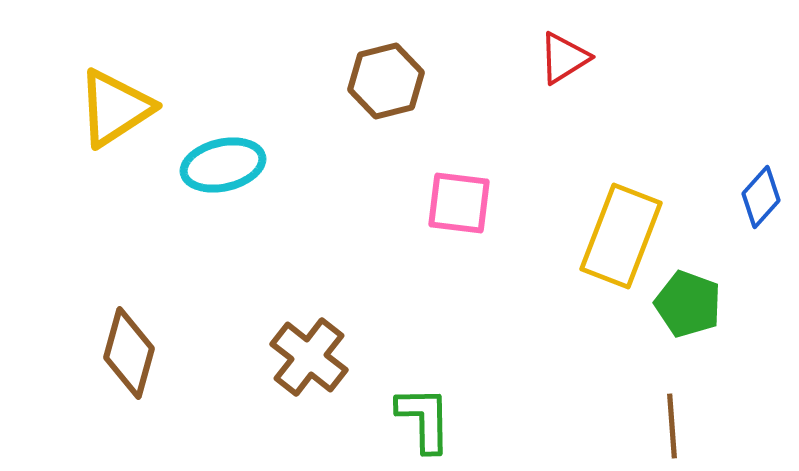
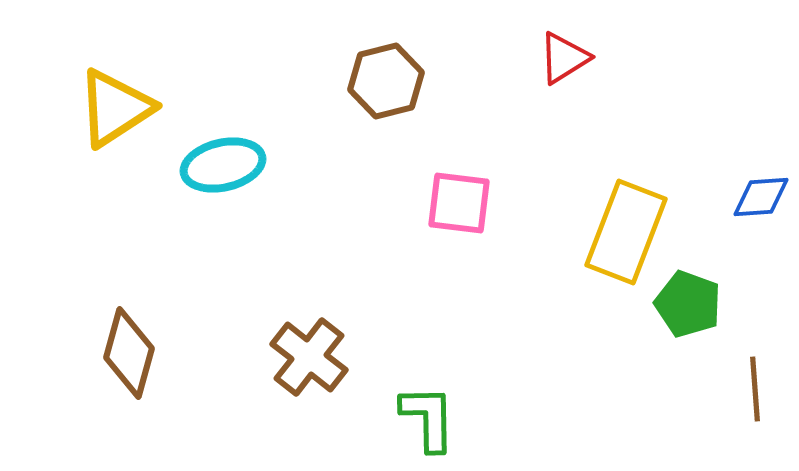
blue diamond: rotated 44 degrees clockwise
yellow rectangle: moved 5 px right, 4 px up
green L-shape: moved 4 px right, 1 px up
brown line: moved 83 px right, 37 px up
